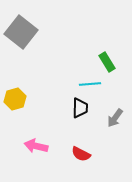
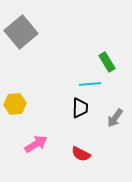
gray square: rotated 12 degrees clockwise
yellow hexagon: moved 5 px down; rotated 10 degrees clockwise
pink arrow: moved 2 px up; rotated 135 degrees clockwise
